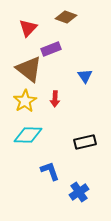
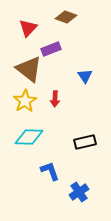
cyan diamond: moved 1 px right, 2 px down
